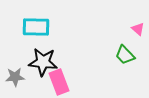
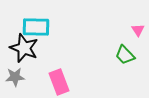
pink triangle: moved 1 px down; rotated 16 degrees clockwise
black star: moved 19 px left, 14 px up; rotated 16 degrees clockwise
